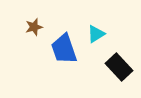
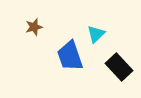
cyan triangle: rotated 12 degrees counterclockwise
blue trapezoid: moved 6 px right, 7 px down
